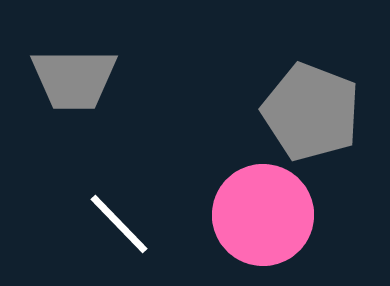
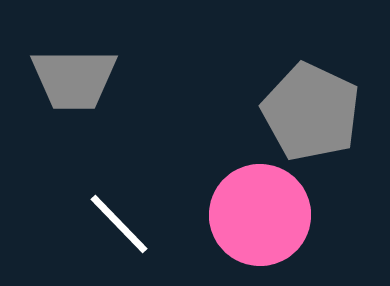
gray pentagon: rotated 4 degrees clockwise
pink circle: moved 3 px left
